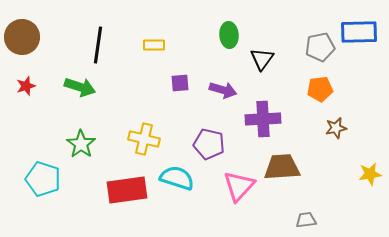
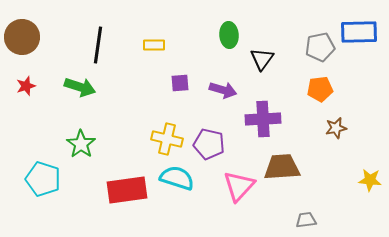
yellow cross: moved 23 px right
yellow star: moved 6 px down; rotated 15 degrees clockwise
